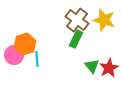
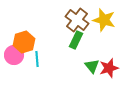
green rectangle: moved 1 px down
orange hexagon: moved 1 px left, 2 px up
red star: rotated 12 degrees clockwise
